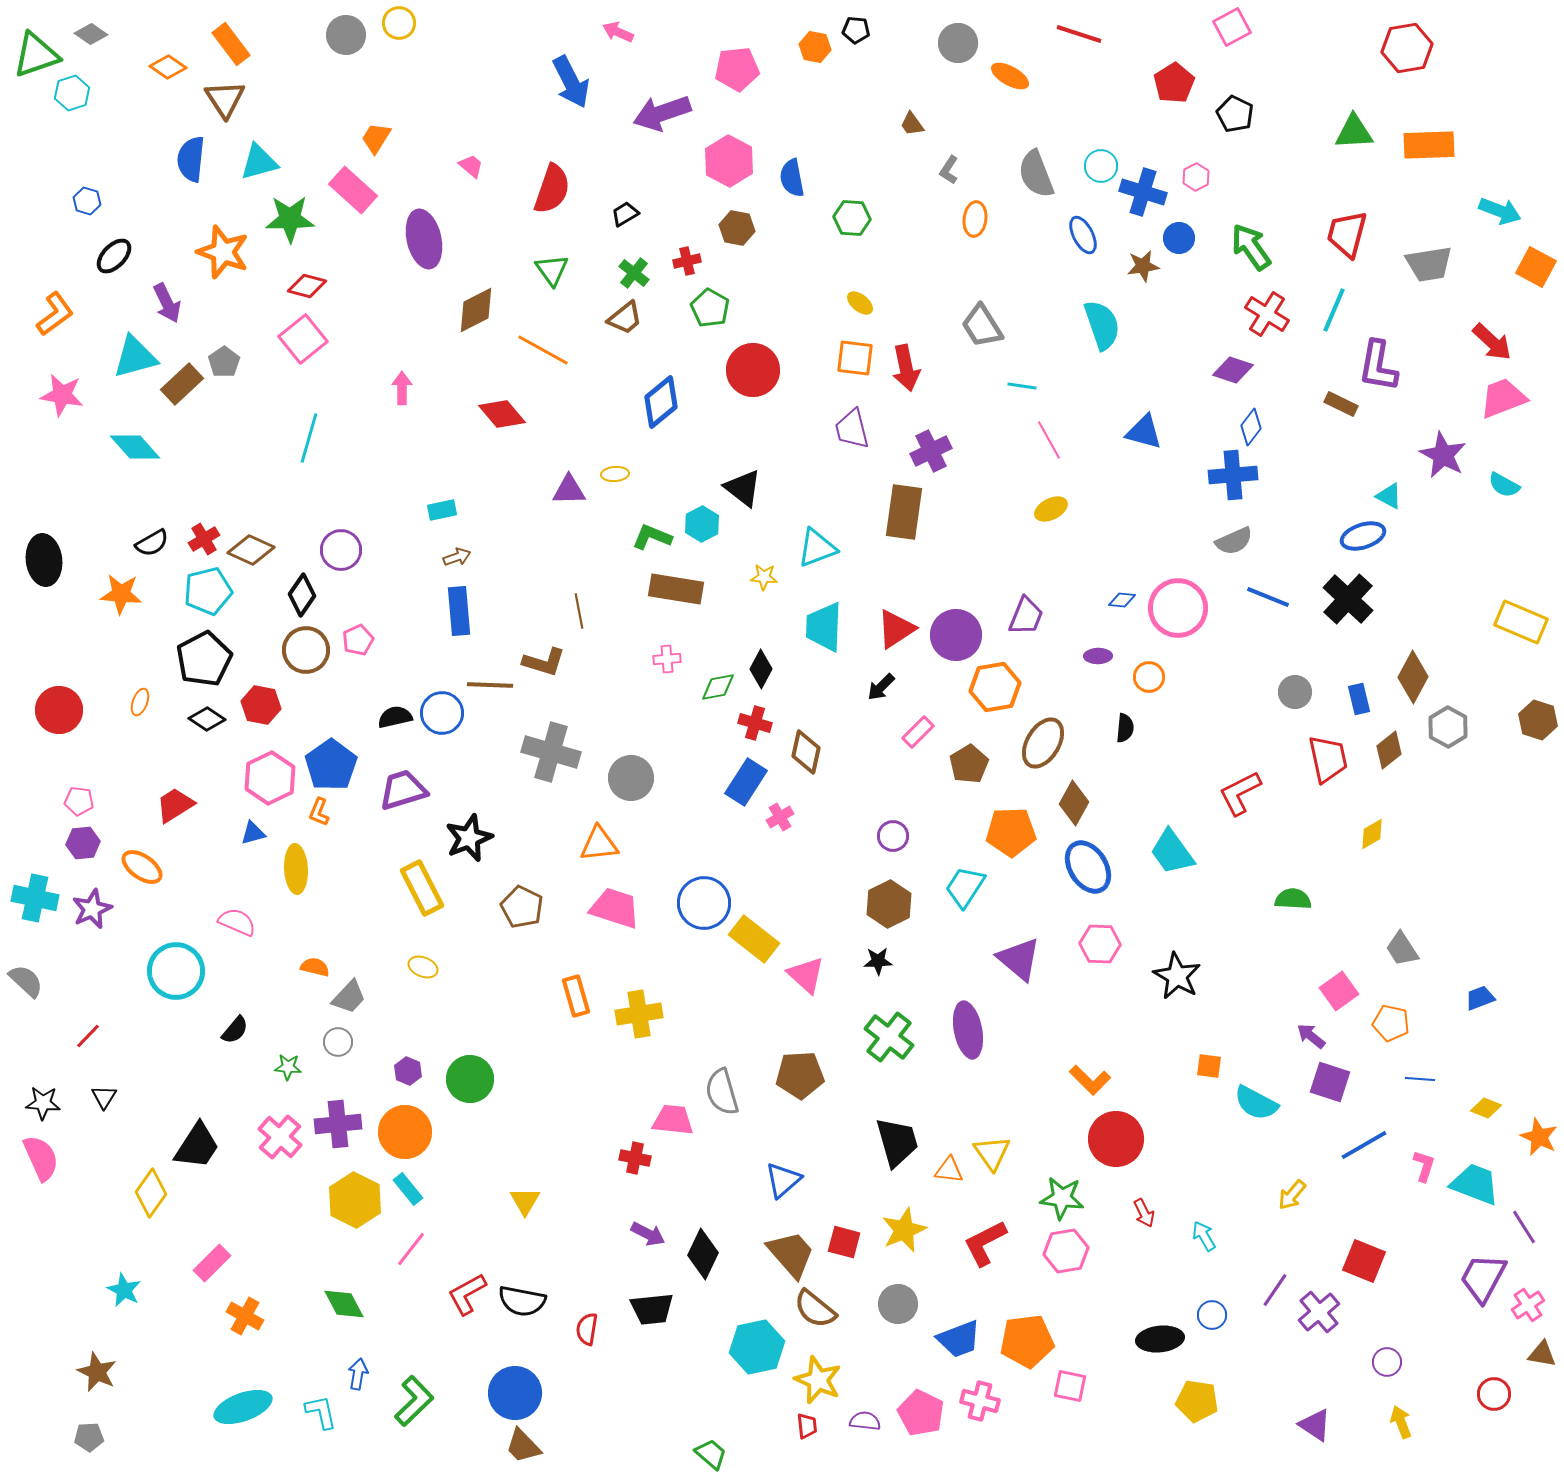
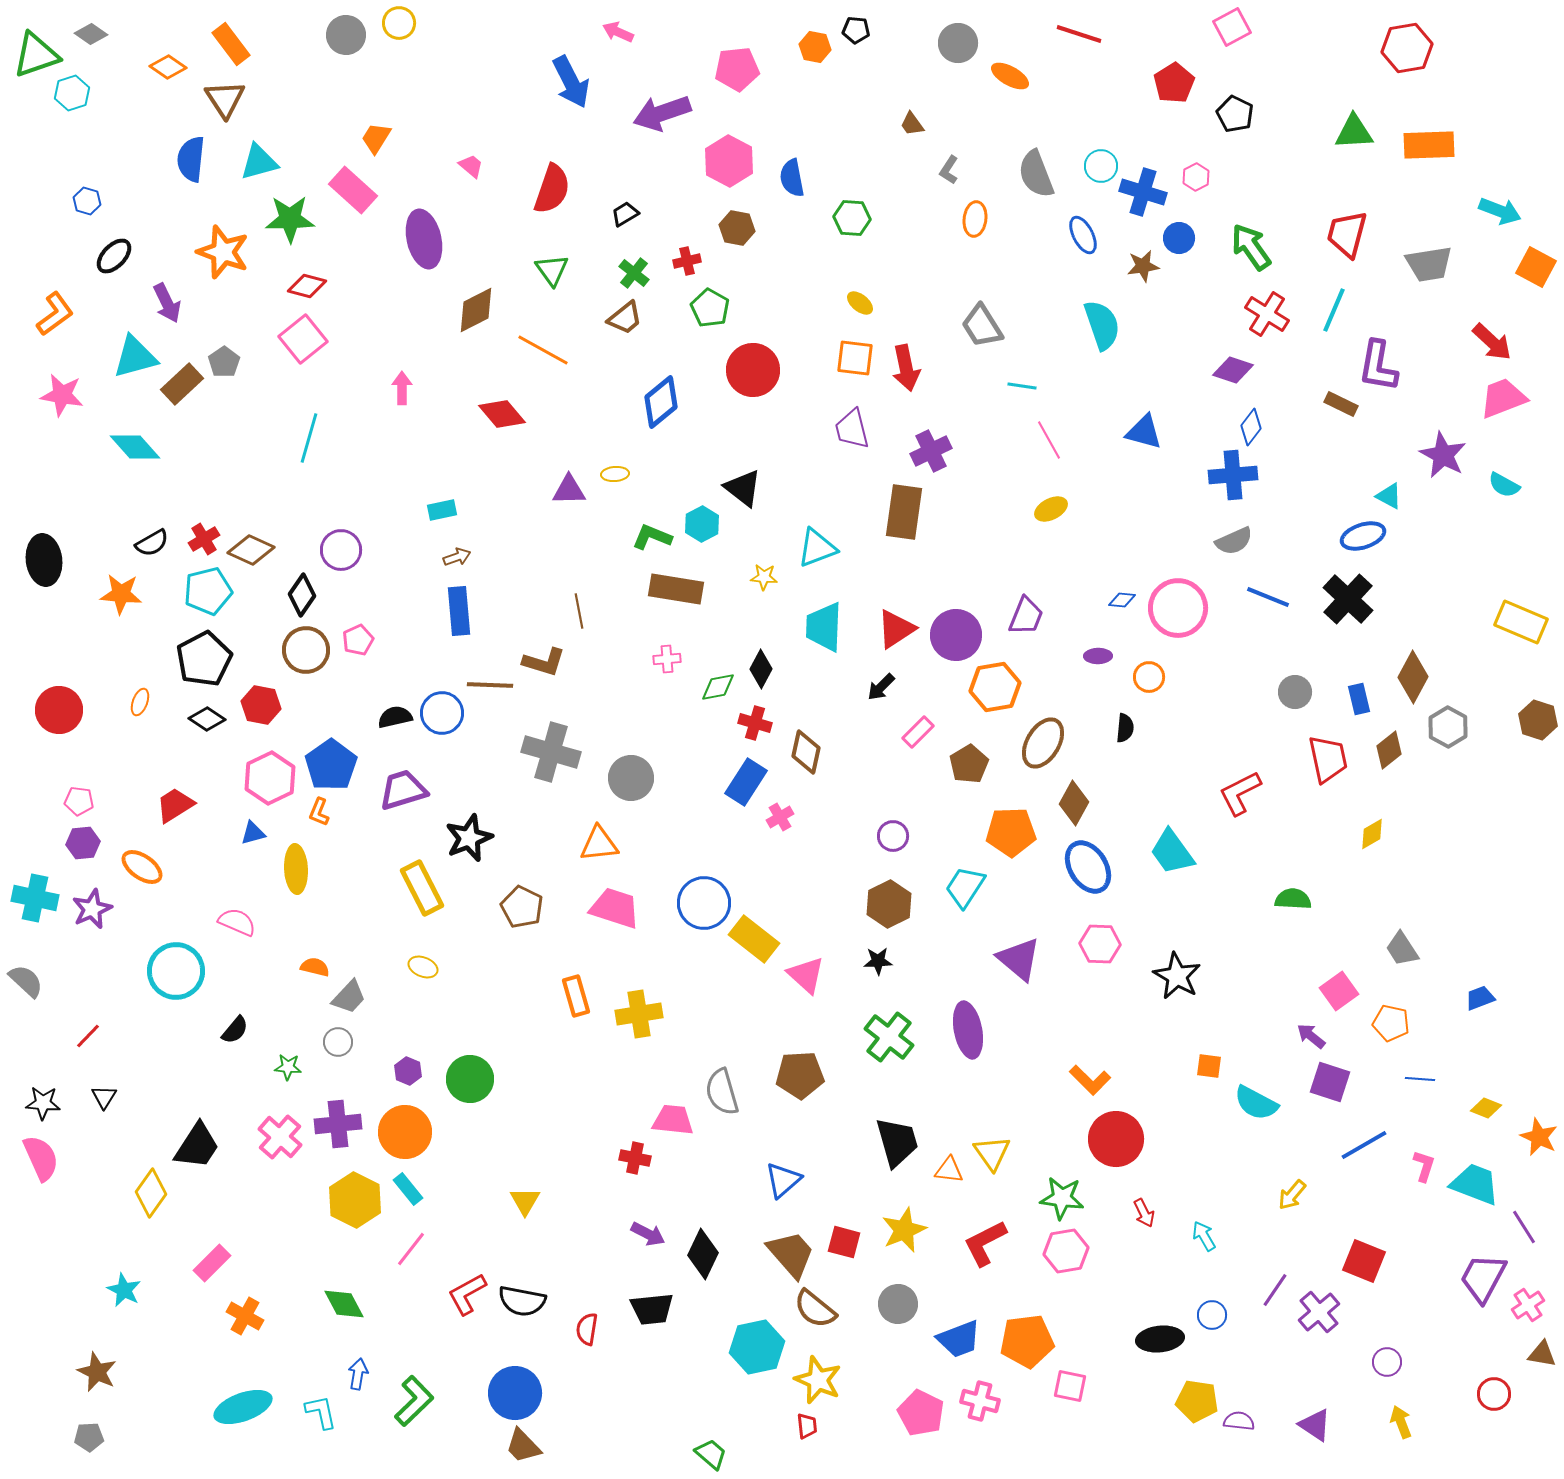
purple semicircle at (865, 1421): moved 374 px right
